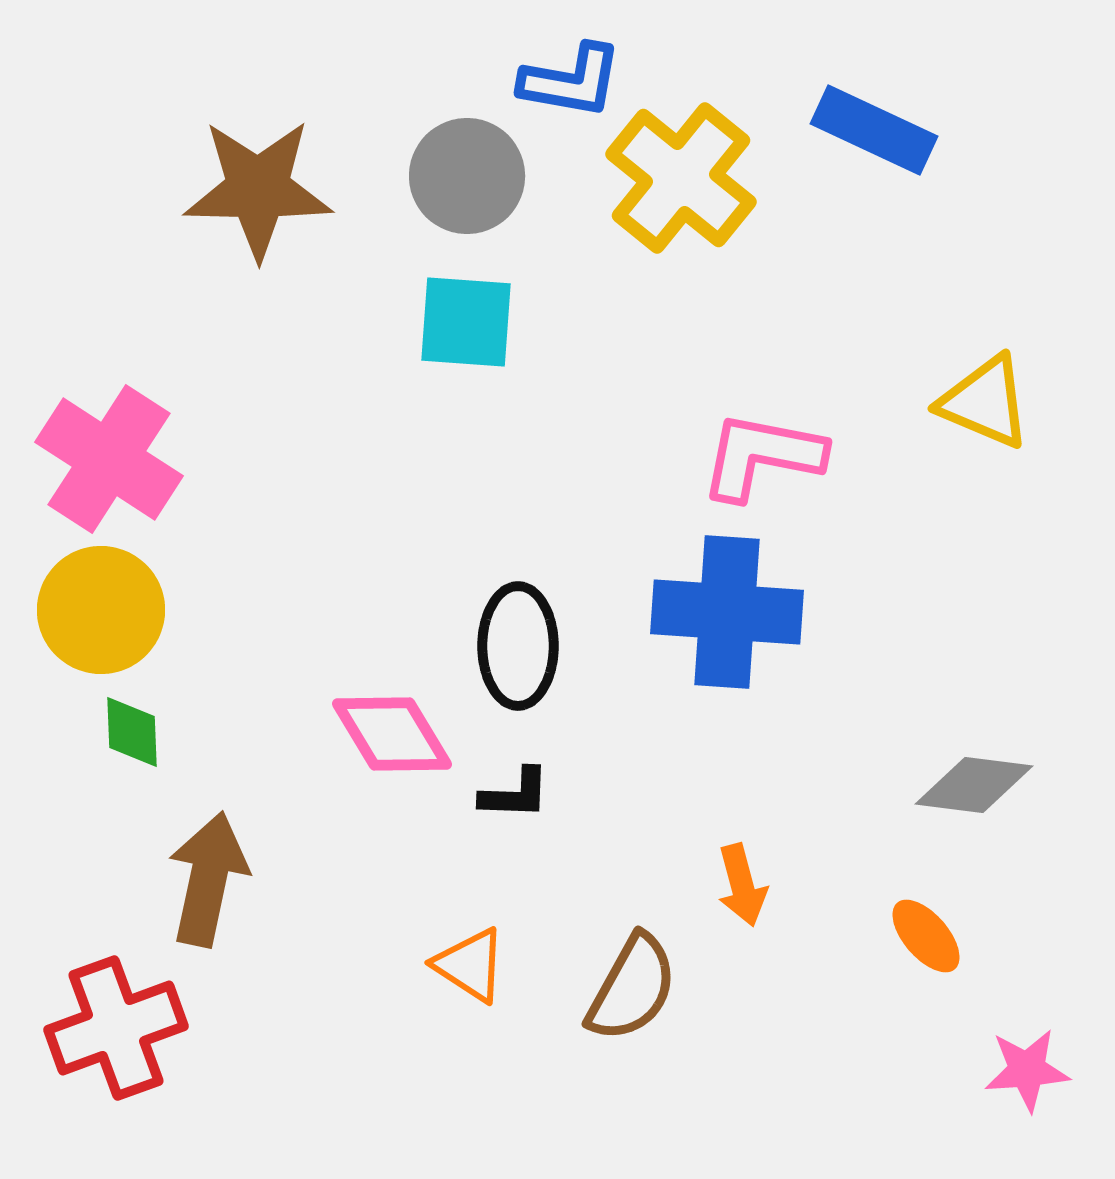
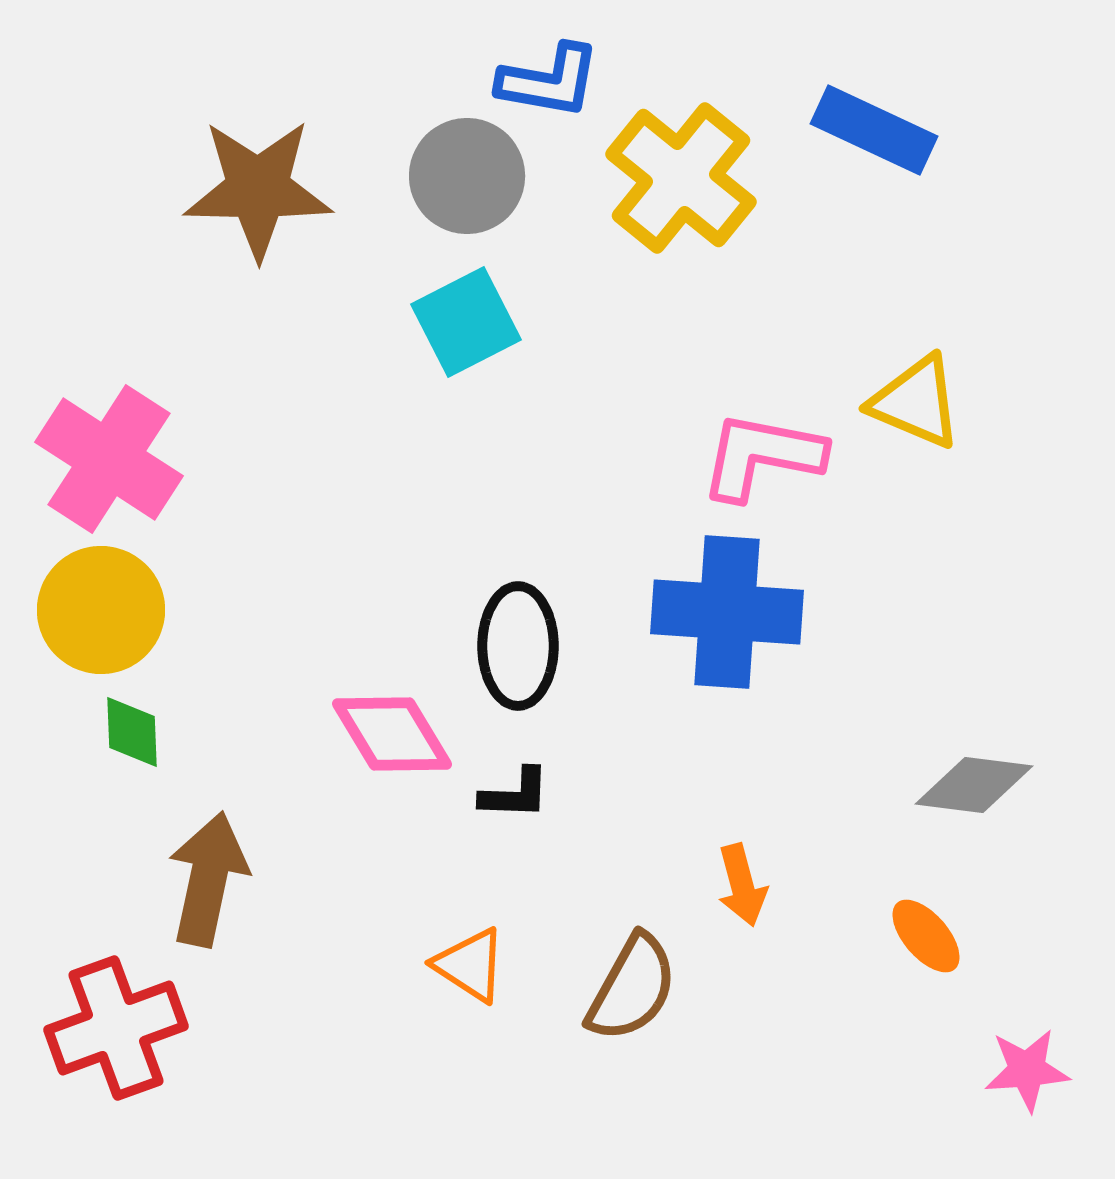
blue L-shape: moved 22 px left
cyan square: rotated 31 degrees counterclockwise
yellow triangle: moved 69 px left
